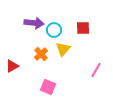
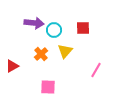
yellow triangle: moved 2 px right, 2 px down
pink square: rotated 21 degrees counterclockwise
